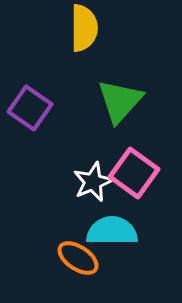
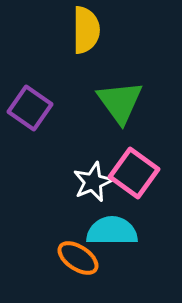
yellow semicircle: moved 2 px right, 2 px down
green triangle: moved 1 px down; rotated 18 degrees counterclockwise
